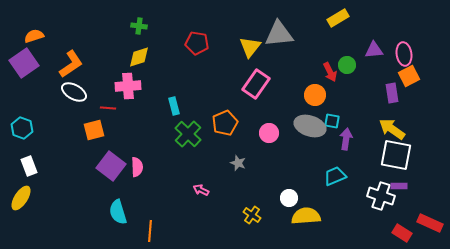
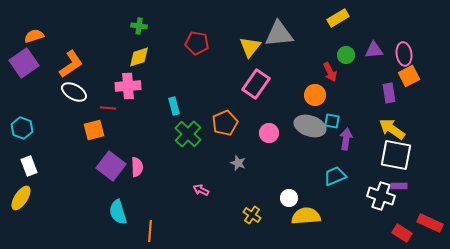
green circle at (347, 65): moved 1 px left, 10 px up
purple rectangle at (392, 93): moved 3 px left
